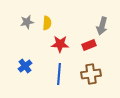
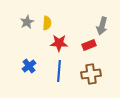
gray star: rotated 16 degrees counterclockwise
red star: moved 1 px left, 1 px up
blue cross: moved 4 px right
blue line: moved 3 px up
